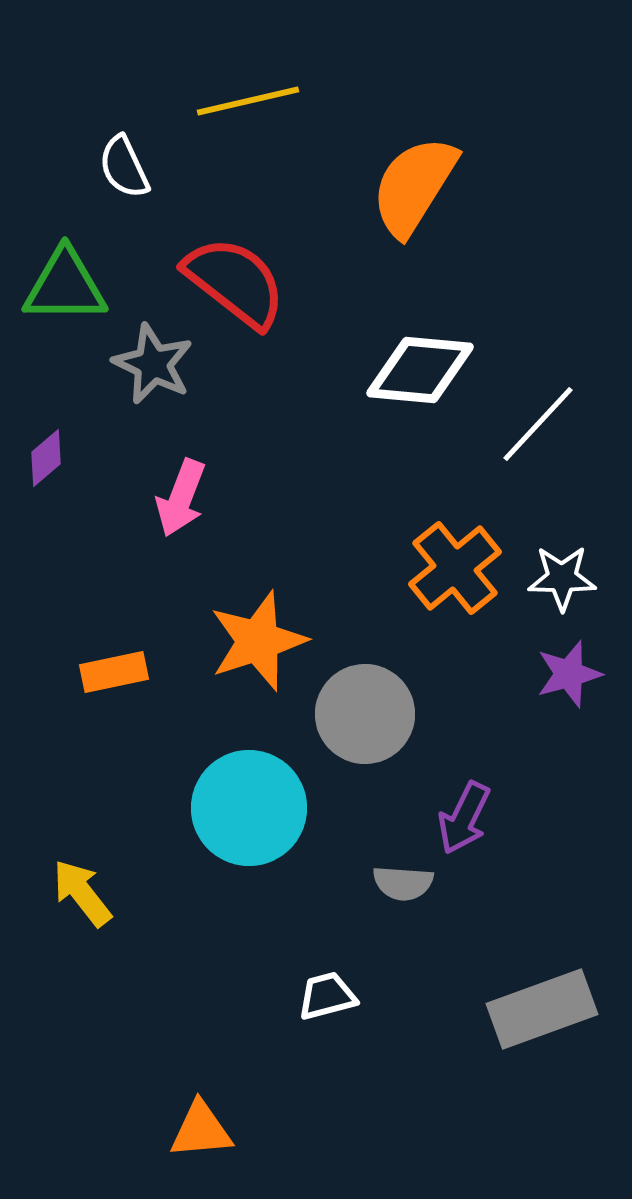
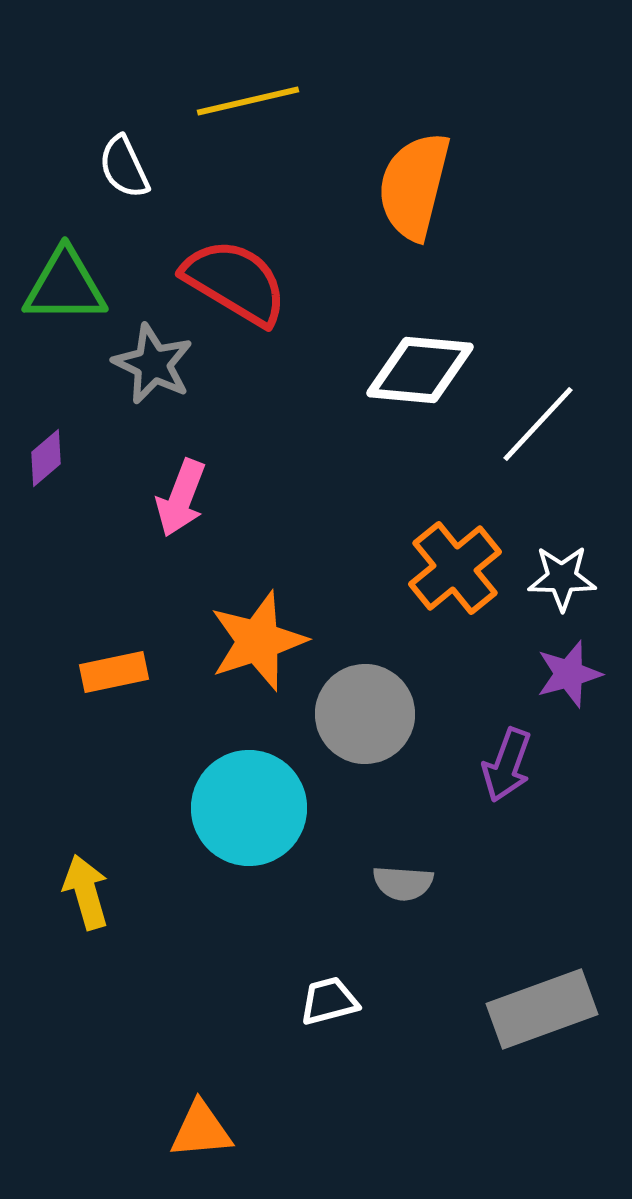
orange semicircle: rotated 18 degrees counterclockwise
red semicircle: rotated 7 degrees counterclockwise
purple arrow: moved 43 px right, 53 px up; rotated 6 degrees counterclockwise
yellow arrow: moved 4 px right, 1 px up; rotated 22 degrees clockwise
white trapezoid: moved 2 px right, 5 px down
